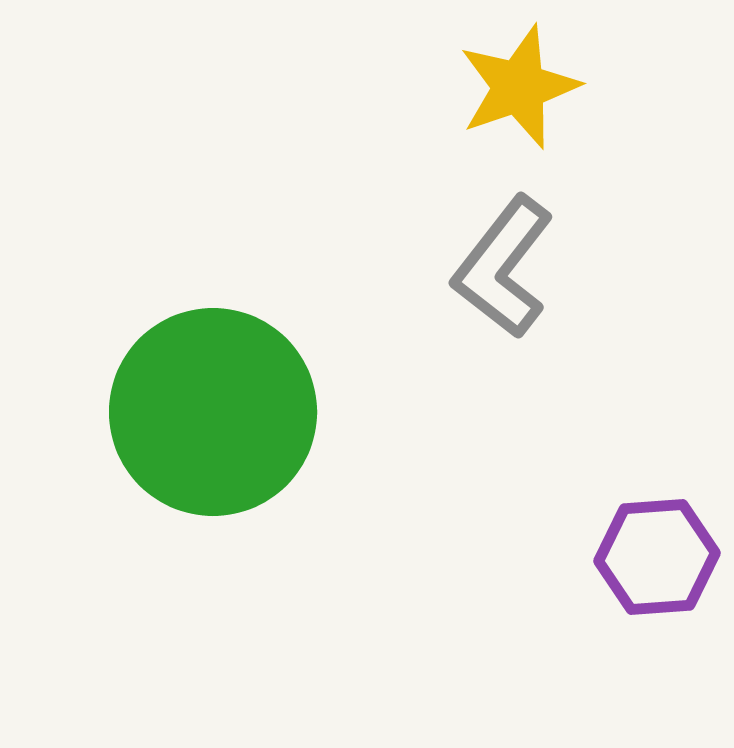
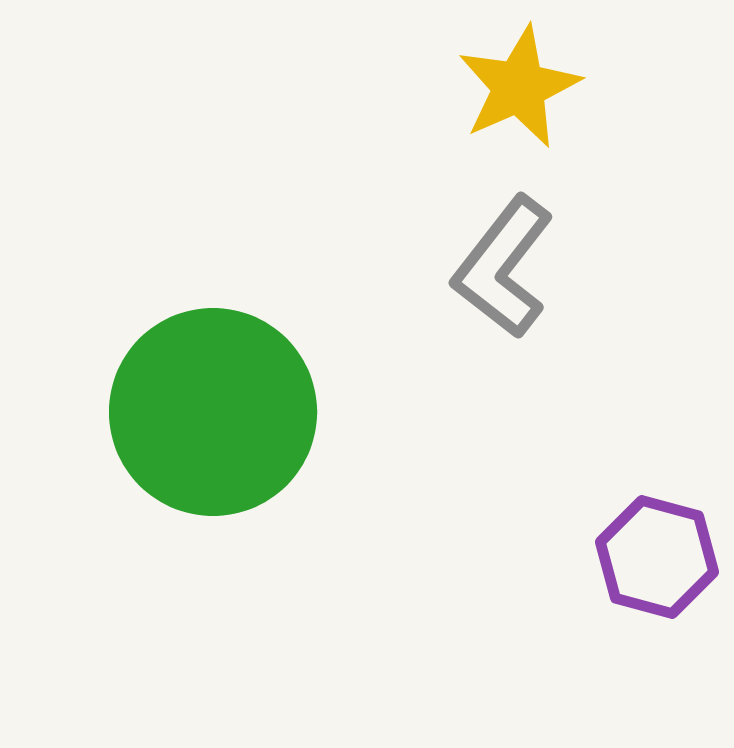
yellow star: rotated 5 degrees counterclockwise
purple hexagon: rotated 19 degrees clockwise
